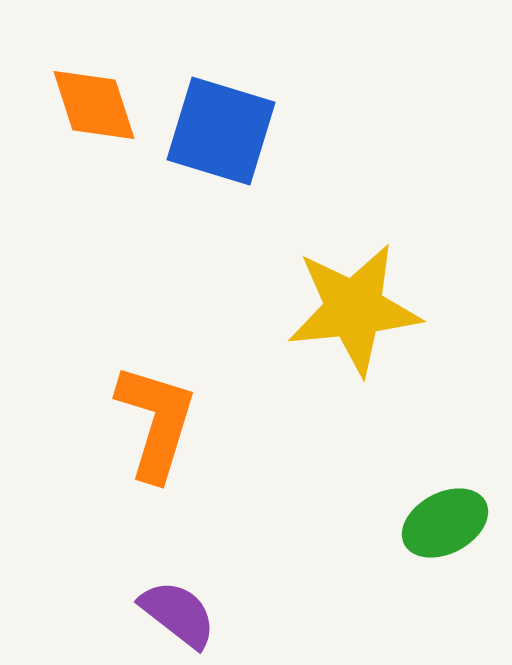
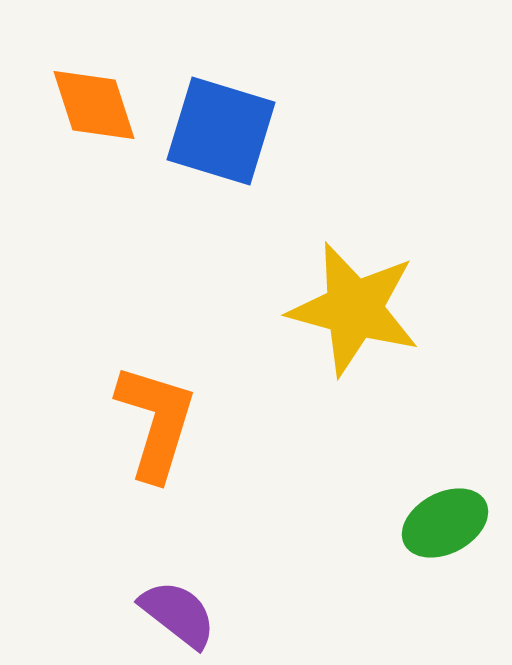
yellow star: rotated 21 degrees clockwise
